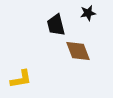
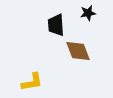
black trapezoid: rotated 10 degrees clockwise
yellow L-shape: moved 11 px right, 3 px down
